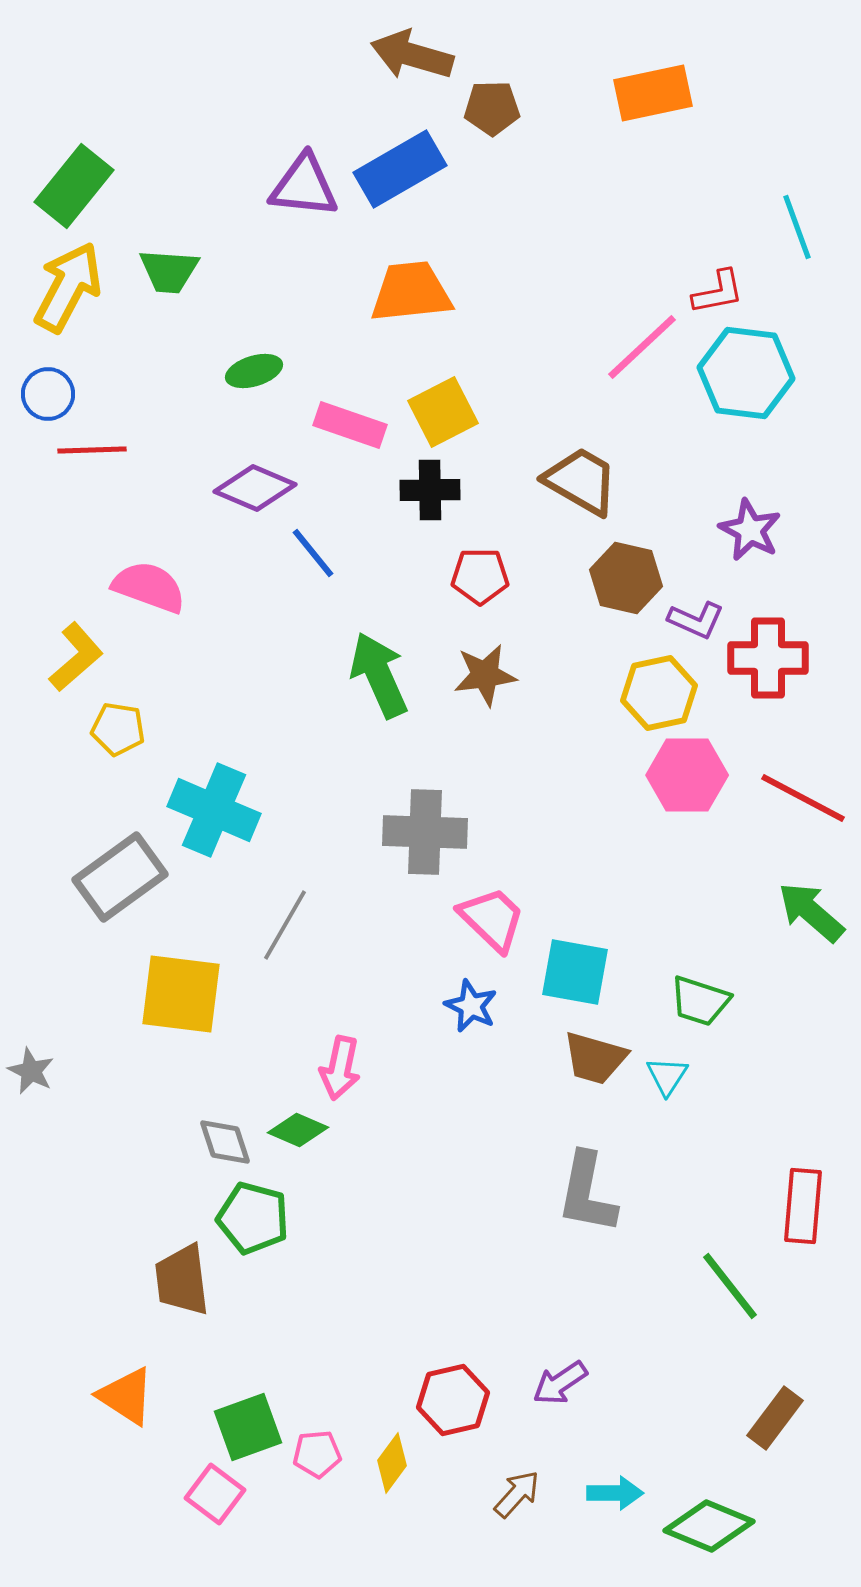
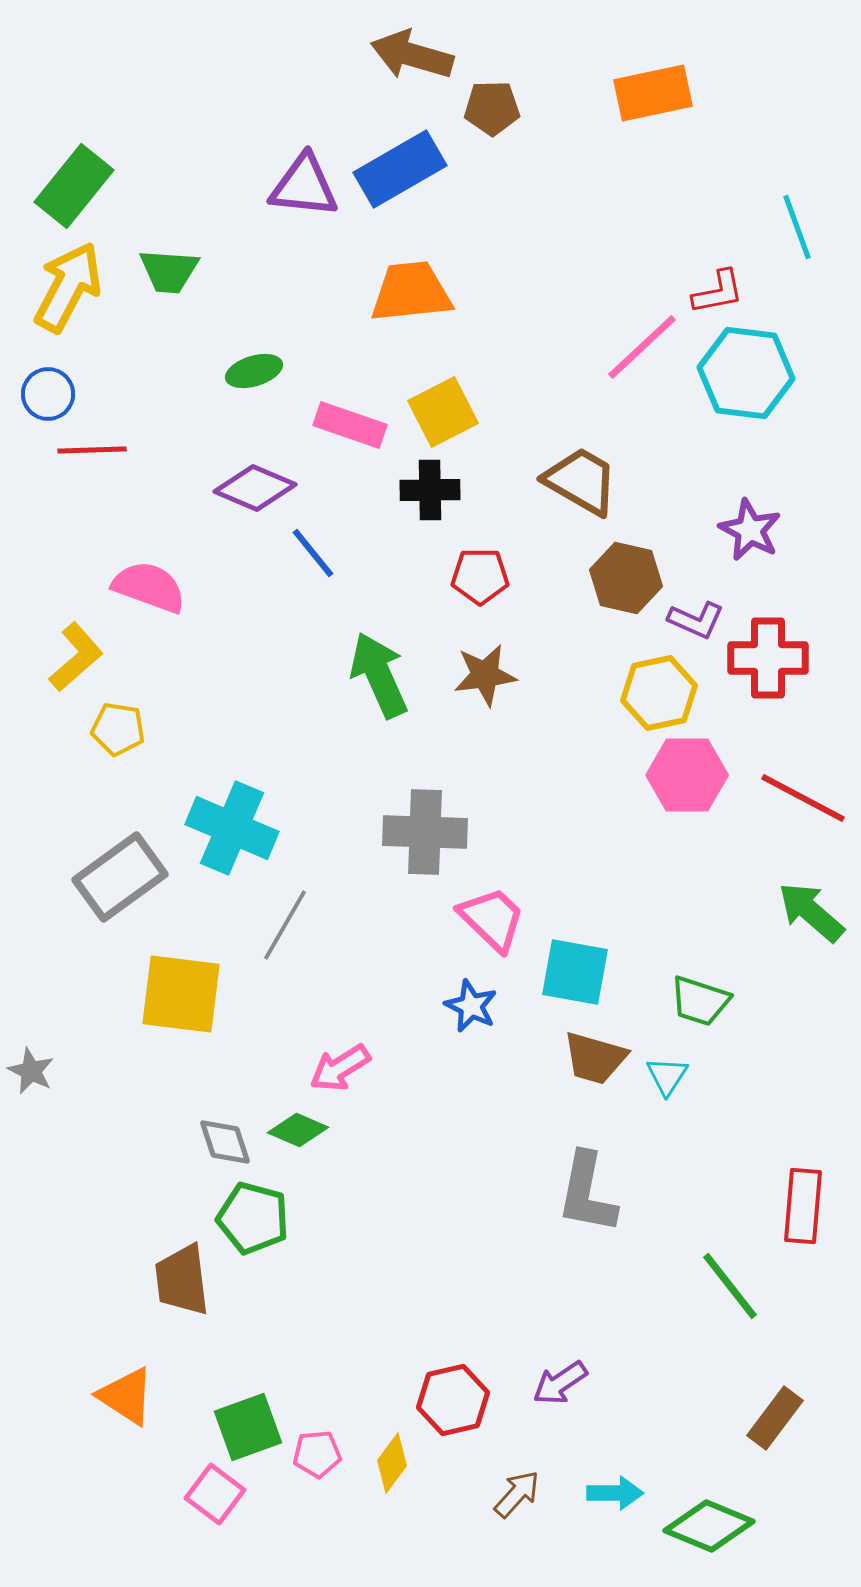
cyan cross at (214, 810): moved 18 px right, 18 px down
pink arrow at (340, 1068): rotated 46 degrees clockwise
